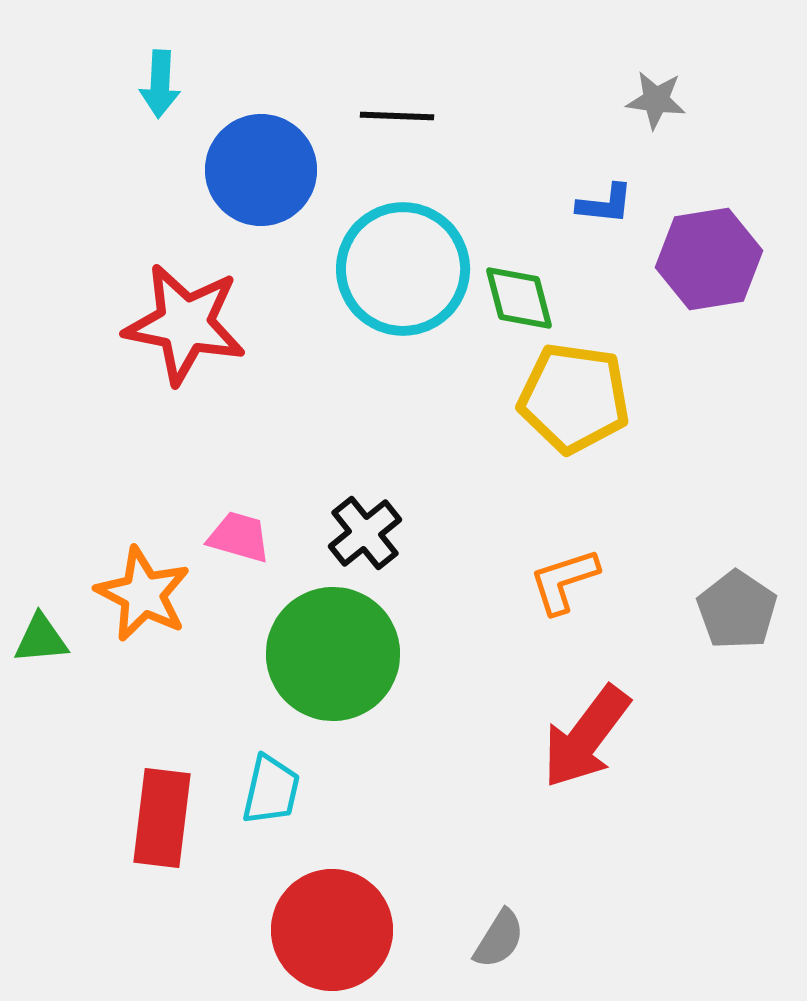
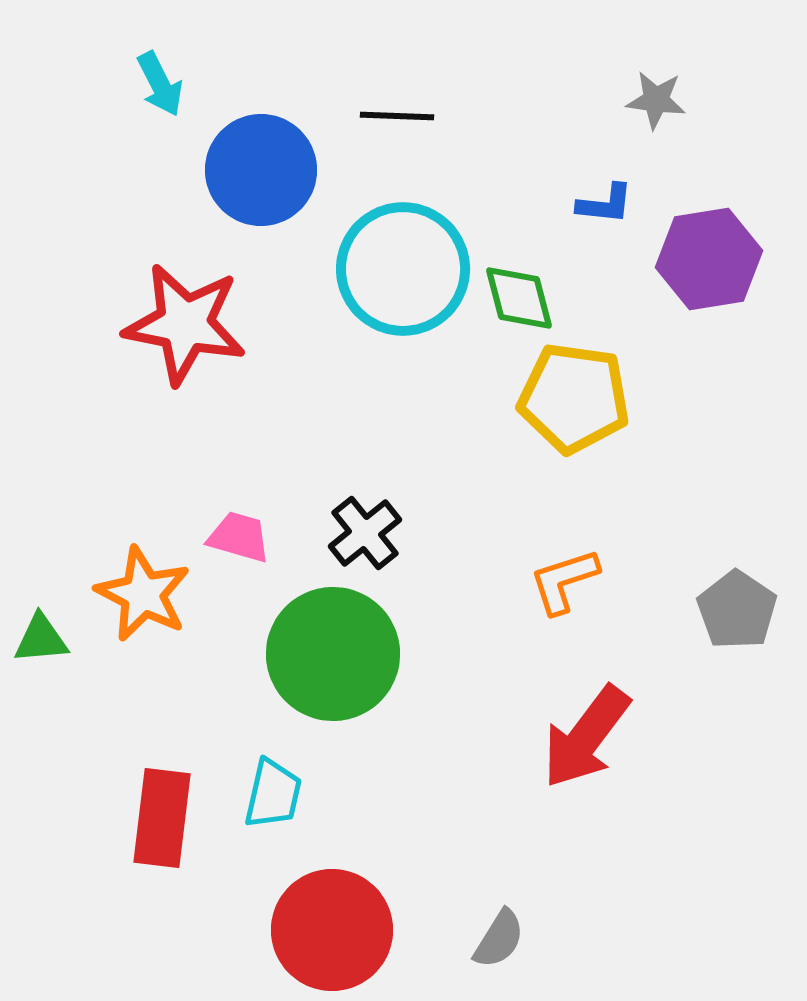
cyan arrow: rotated 30 degrees counterclockwise
cyan trapezoid: moved 2 px right, 4 px down
